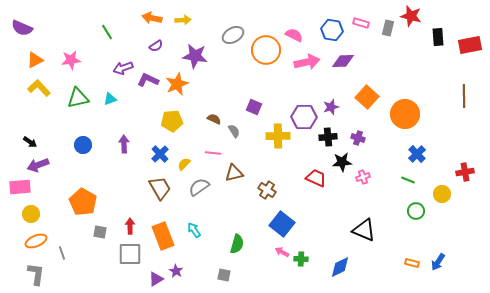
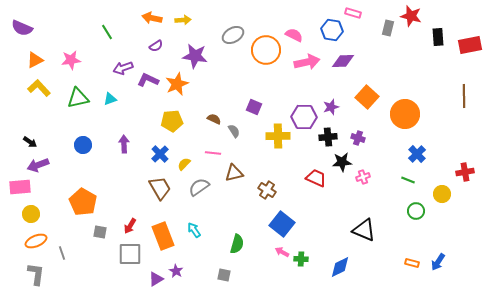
pink rectangle at (361, 23): moved 8 px left, 10 px up
red arrow at (130, 226): rotated 147 degrees counterclockwise
